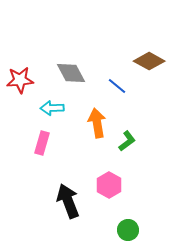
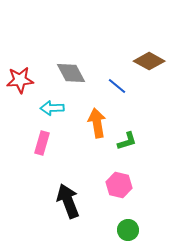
green L-shape: rotated 20 degrees clockwise
pink hexagon: moved 10 px right; rotated 15 degrees counterclockwise
